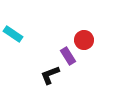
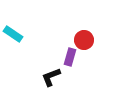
purple rectangle: moved 2 px right, 1 px down; rotated 48 degrees clockwise
black L-shape: moved 1 px right, 2 px down
